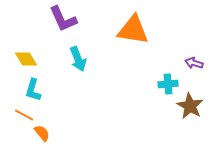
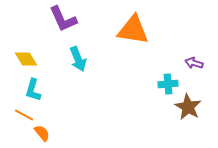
brown star: moved 2 px left, 1 px down
